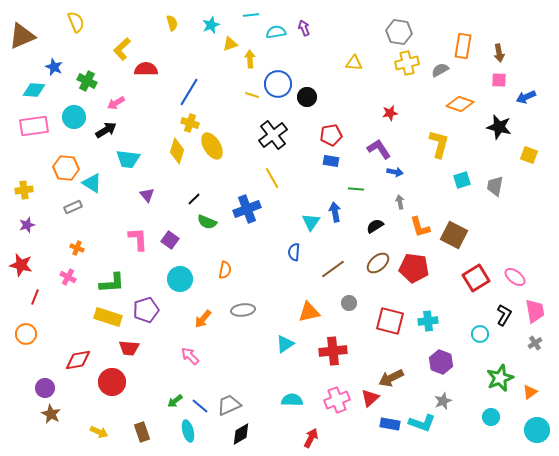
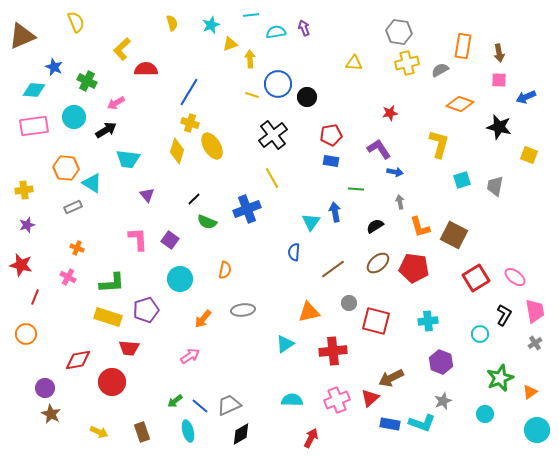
red square at (390, 321): moved 14 px left
pink arrow at (190, 356): rotated 102 degrees clockwise
cyan circle at (491, 417): moved 6 px left, 3 px up
